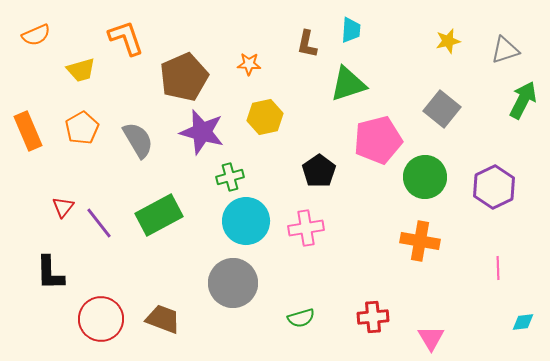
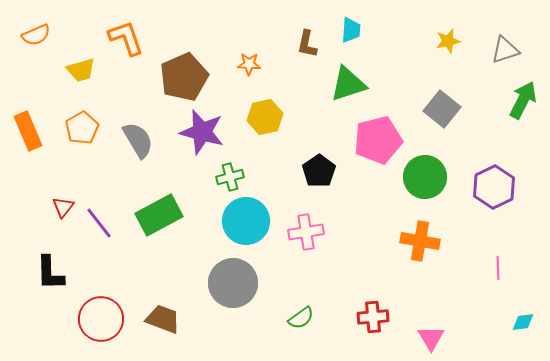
pink cross: moved 4 px down
green semicircle: rotated 20 degrees counterclockwise
